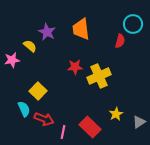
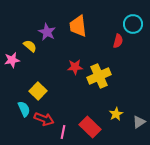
orange trapezoid: moved 3 px left, 3 px up
red semicircle: moved 2 px left
